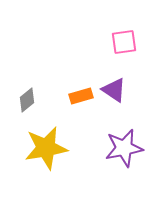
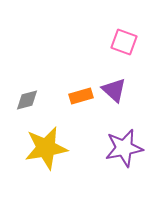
pink square: rotated 28 degrees clockwise
purple triangle: rotated 8 degrees clockwise
gray diamond: rotated 25 degrees clockwise
